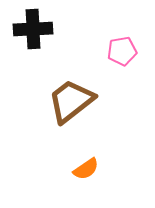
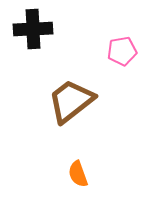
orange semicircle: moved 8 px left, 5 px down; rotated 104 degrees clockwise
